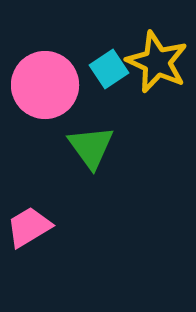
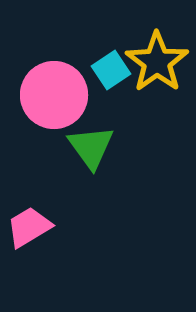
yellow star: rotated 12 degrees clockwise
cyan square: moved 2 px right, 1 px down
pink circle: moved 9 px right, 10 px down
